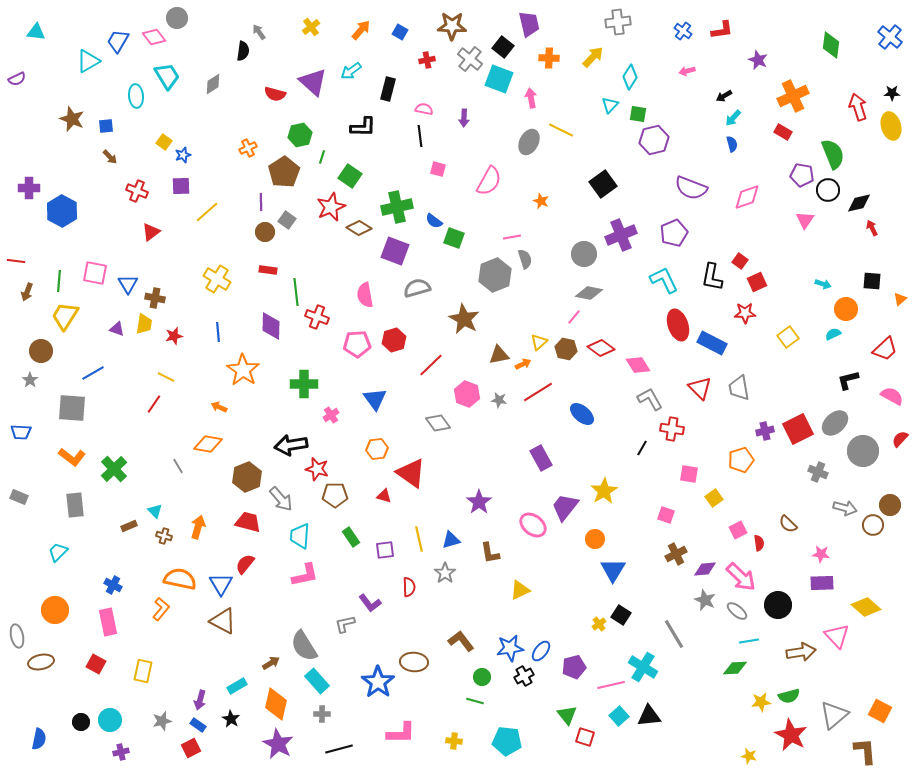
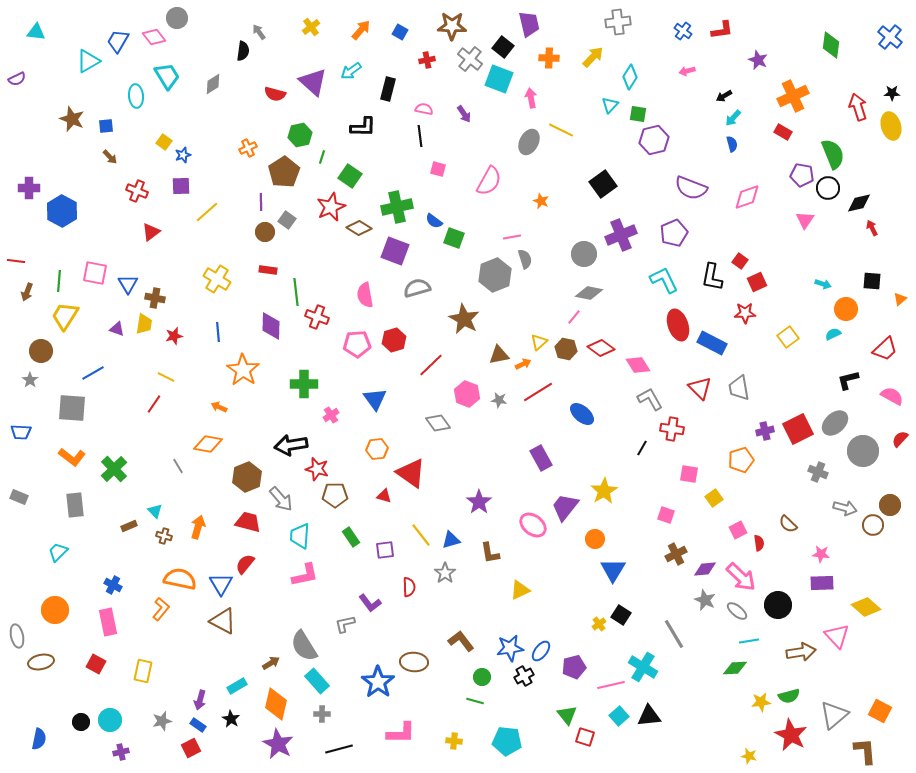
purple arrow at (464, 118): moved 4 px up; rotated 36 degrees counterclockwise
black circle at (828, 190): moved 2 px up
yellow line at (419, 539): moved 2 px right, 4 px up; rotated 25 degrees counterclockwise
